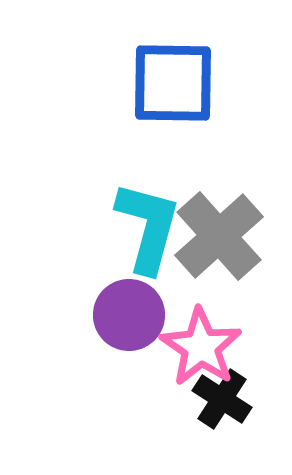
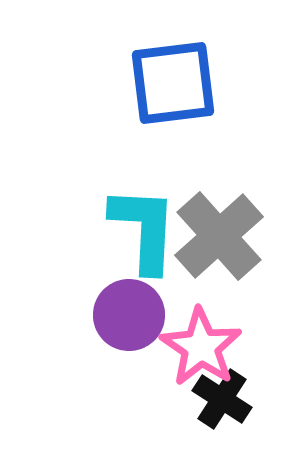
blue square: rotated 8 degrees counterclockwise
cyan L-shape: moved 4 px left, 2 px down; rotated 12 degrees counterclockwise
